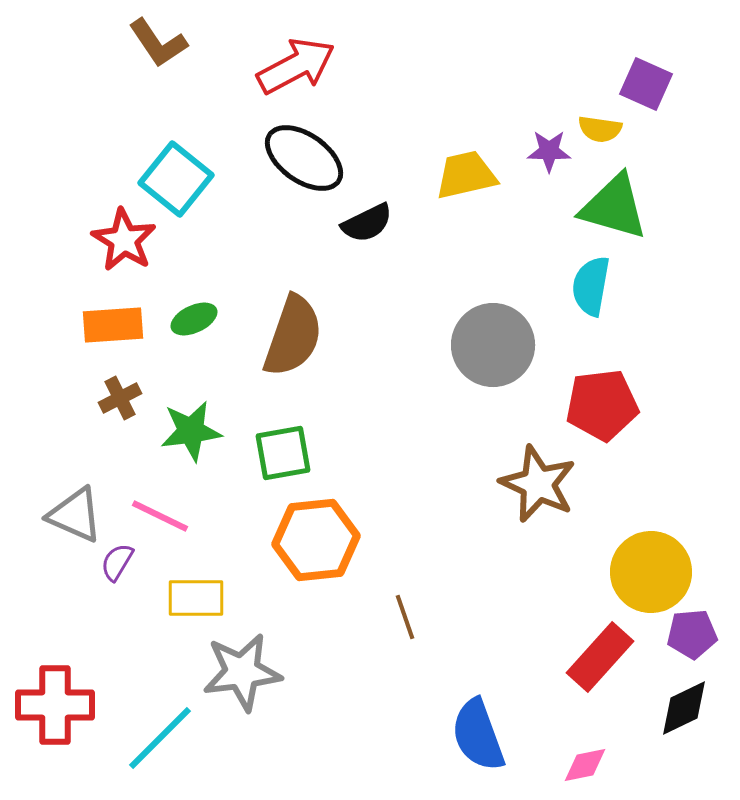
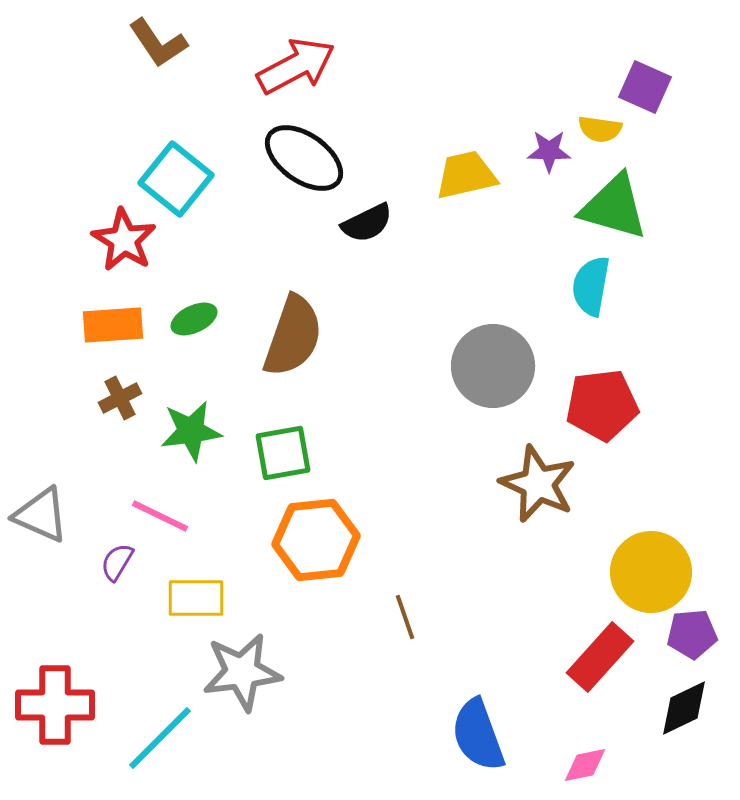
purple square: moved 1 px left, 3 px down
gray circle: moved 21 px down
gray triangle: moved 34 px left
